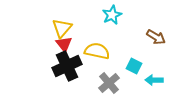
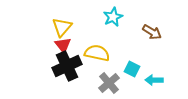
cyan star: moved 1 px right, 2 px down
yellow triangle: moved 1 px up
brown arrow: moved 4 px left, 5 px up
red triangle: moved 1 px left, 1 px down
yellow semicircle: moved 2 px down
cyan square: moved 2 px left, 3 px down
